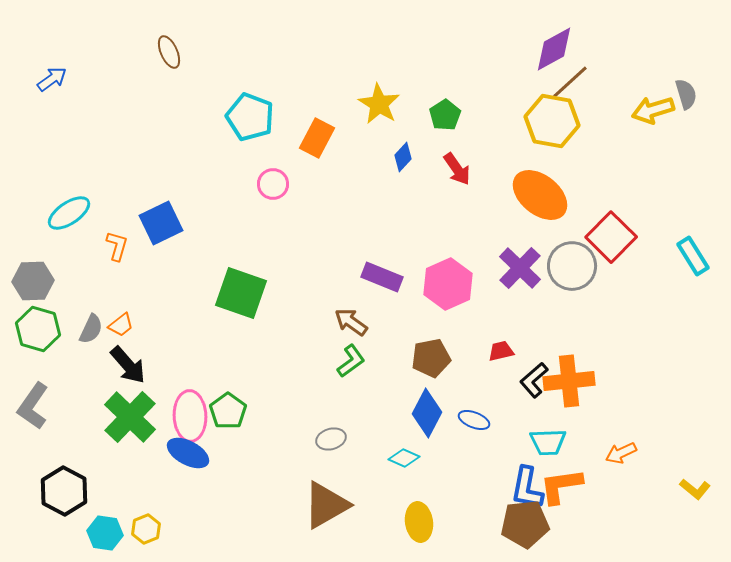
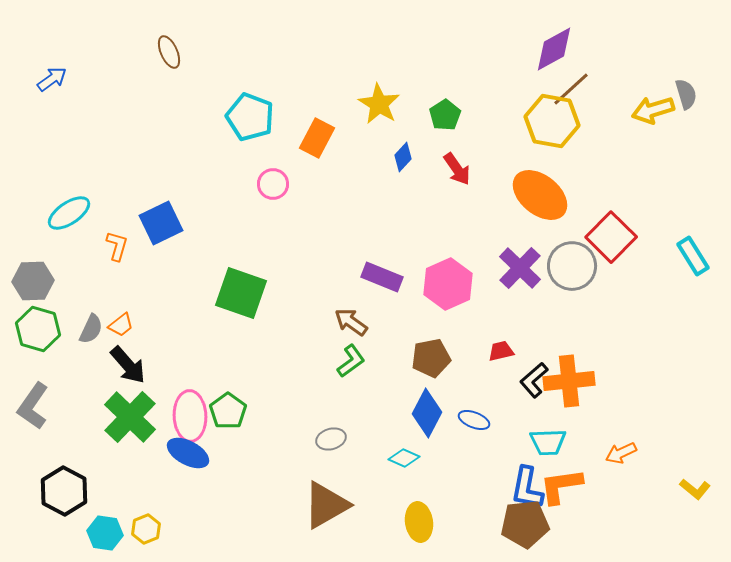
brown line at (570, 82): moved 1 px right, 7 px down
